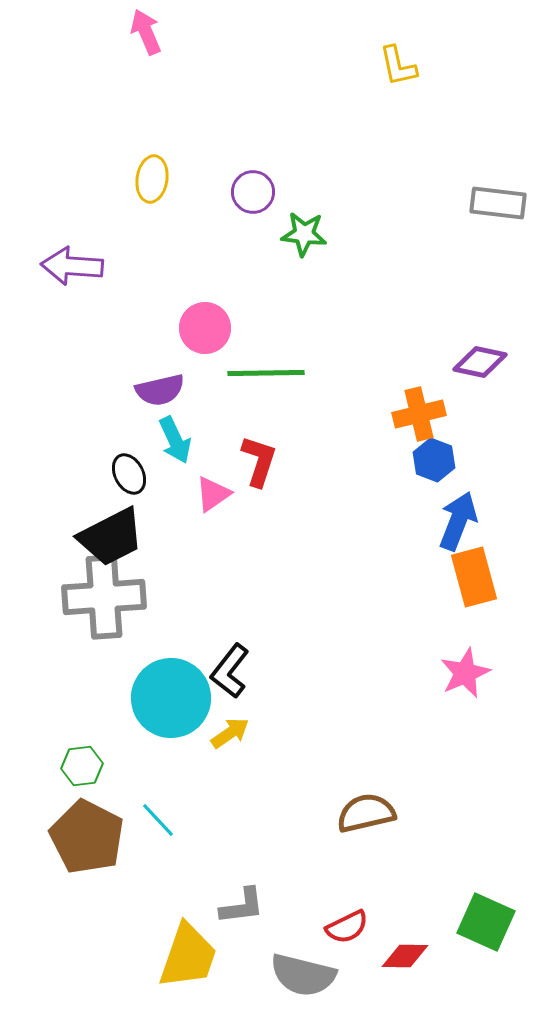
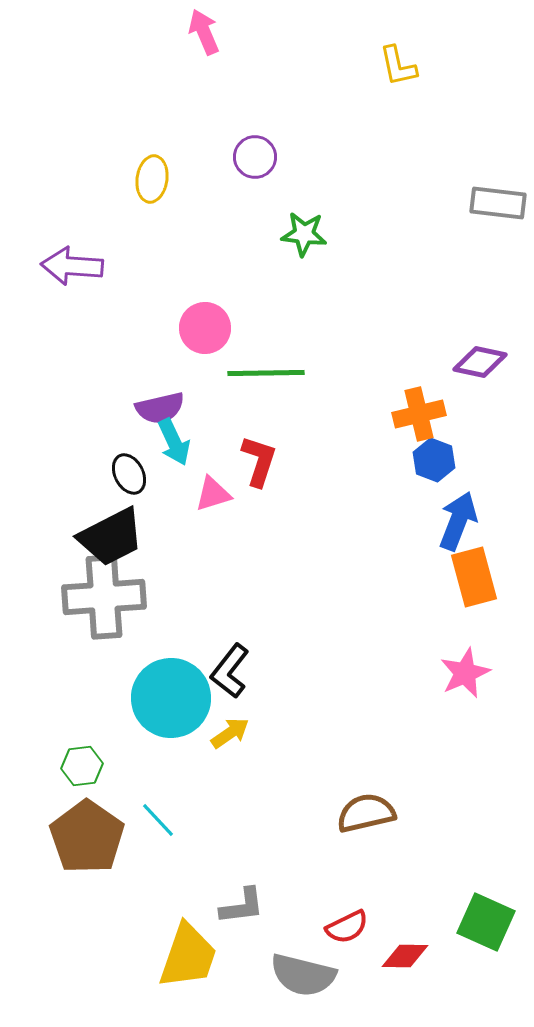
pink arrow: moved 58 px right
purple circle: moved 2 px right, 35 px up
purple semicircle: moved 18 px down
cyan arrow: moved 1 px left, 2 px down
pink triangle: rotated 18 degrees clockwise
brown pentagon: rotated 8 degrees clockwise
